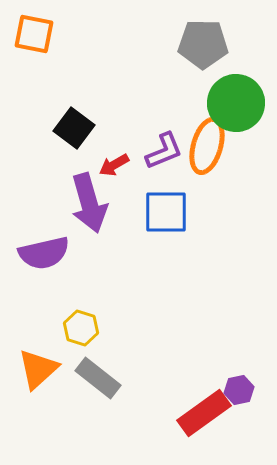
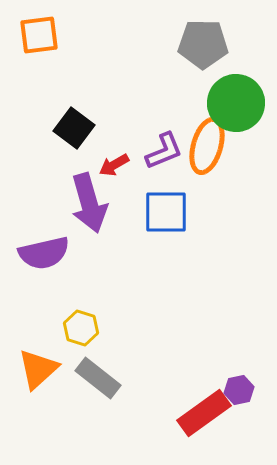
orange square: moved 5 px right, 1 px down; rotated 18 degrees counterclockwise
